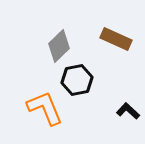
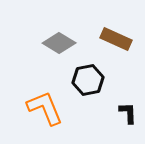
gray diamond: moved 3 px up; rotated 76 degrees clockwise
black hexagon: moved 11 px right
black L-shape: moved 2 px down; rotated 45 degrees clockwise
